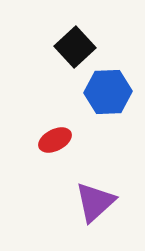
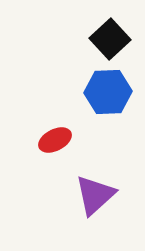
black square: moved 35 px right, 8 px up
purple triangle: moved 7 px up
